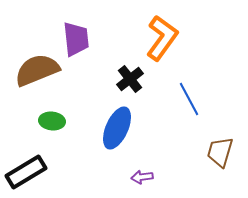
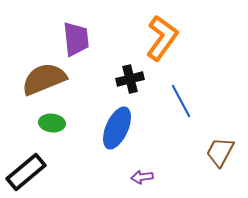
brown semicircle: moved 7 px right, 9 px down
black cross: rotated 24 degrees clockwise
blue line: moved 8 px left, 2 px down
green ellipse: moved 2 px down
brown trapezoid: rotated 12 degrees clockwise
black rectangle: rotated 9 degrees counterclockwise
